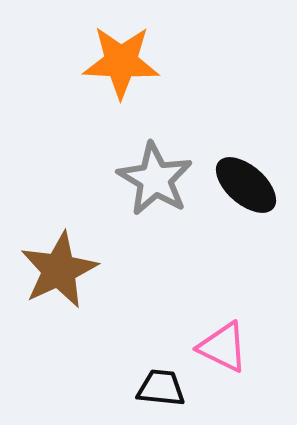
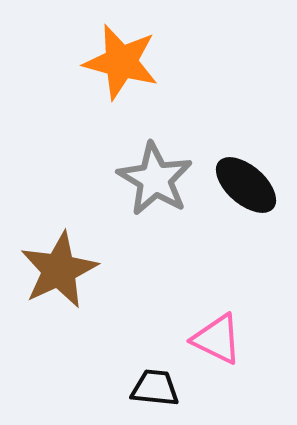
orange star: rotated 12 degrees clockwise
pink triangle: moved 6 px left, 8 px up
black trapezoid: moved 6 px left
